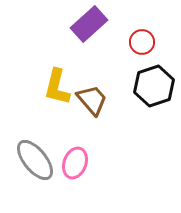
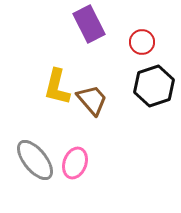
purple rectangle: rotated 75 degrees counterclockwise
